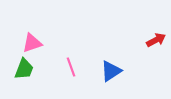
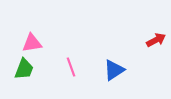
pink triangle: rotated 10 degrees clockwise
blue triangle: moved 3 px right, 1 px up
